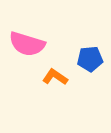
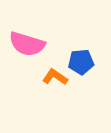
blue pentagon: moved 9 px left, 3 px down
